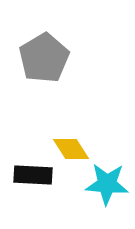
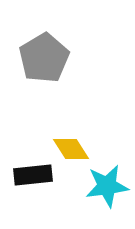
black rectangle: rotated 9 degrees counterclockwise
cyan star: moved 2 px down; rotated 12 degrees counterclockwise
